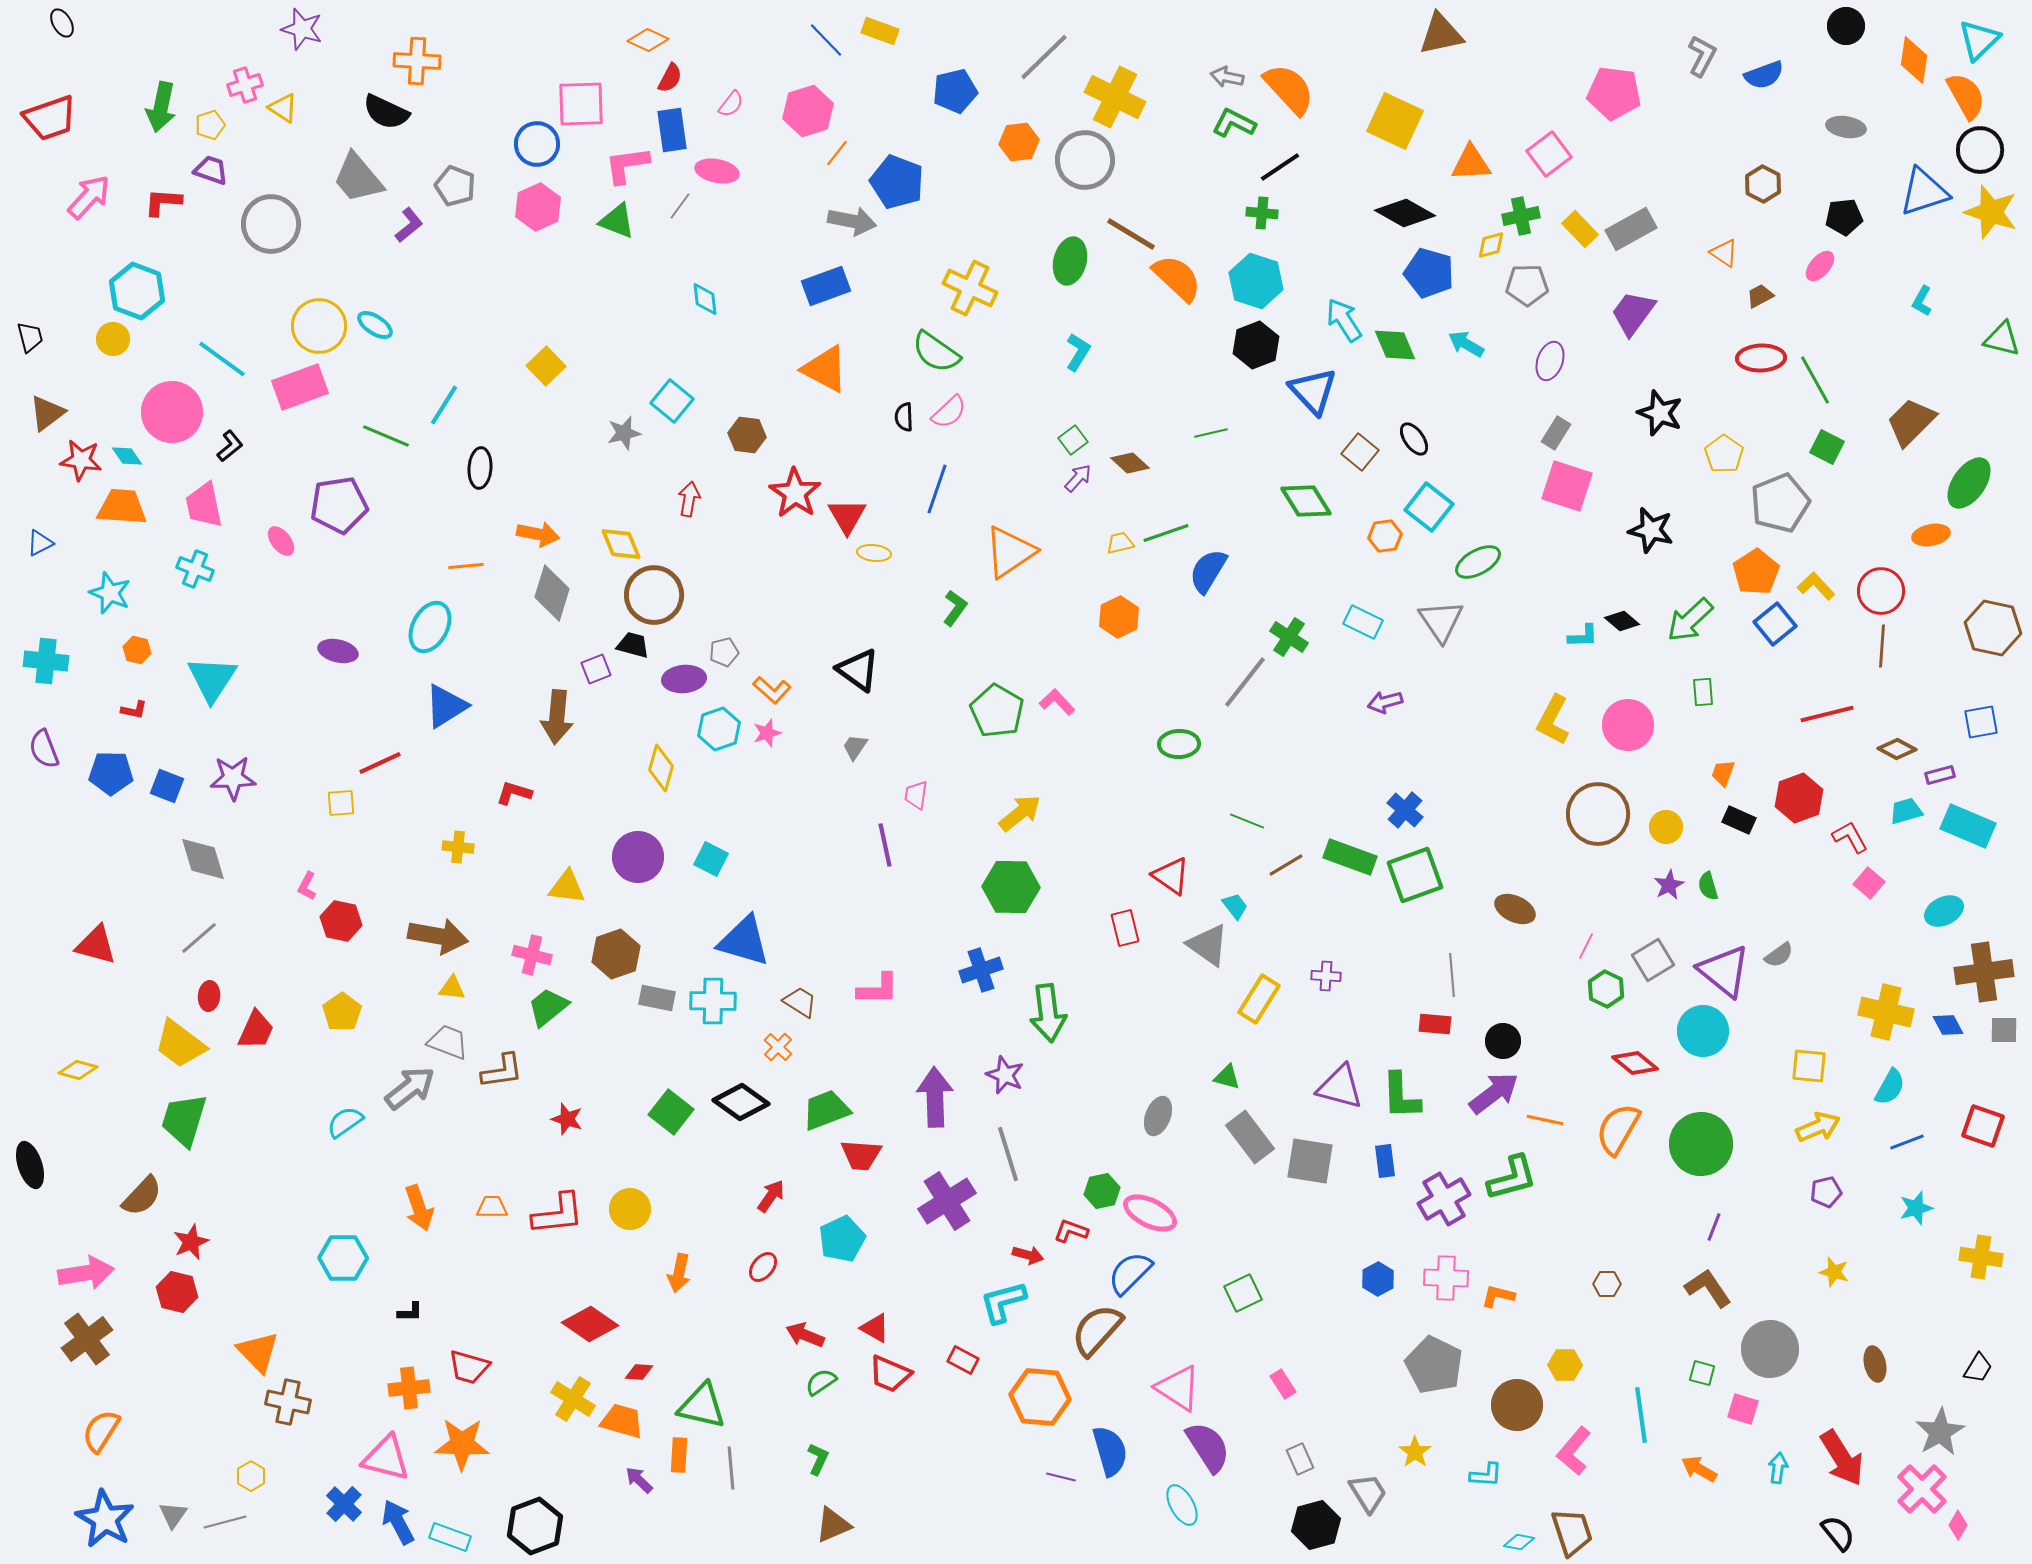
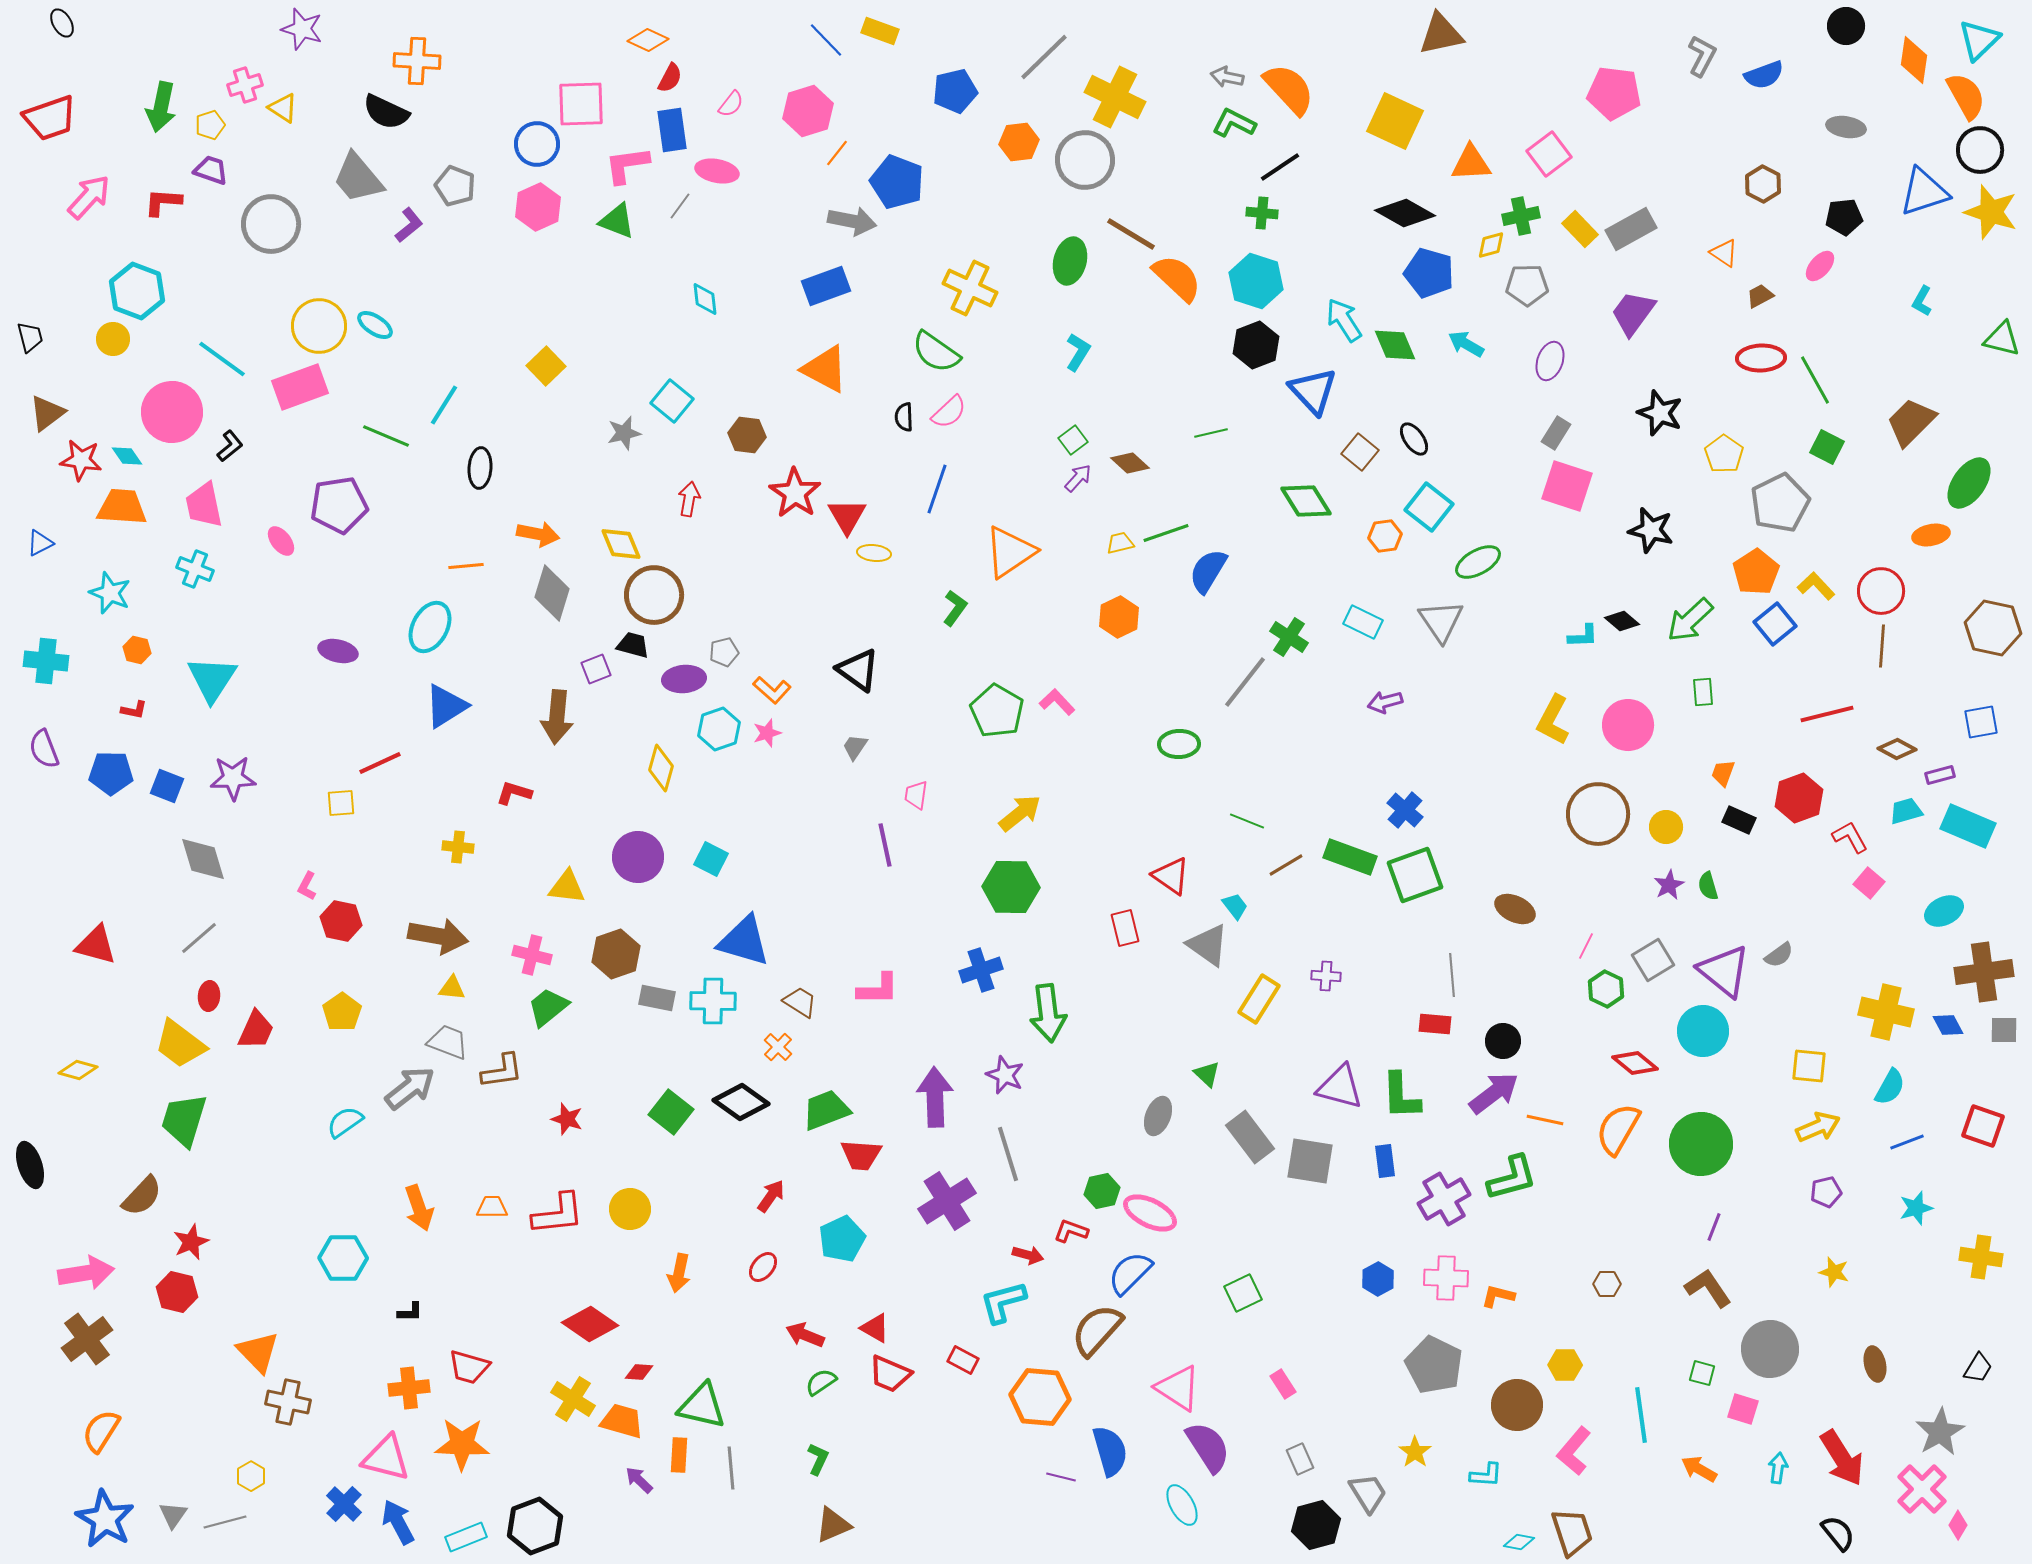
gray pentagon at (1780, 503): rotated 4 degrees counterclockwise
green triangle at (1227, 1077): moved 20 px left, 3 px up; rotated 28 degrees clockwise
cyan rectangle at (450, 1537): moved 16 px right; rotated 42 degrees counterclockwise
